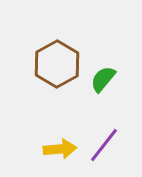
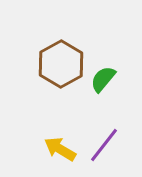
brown hexagon: moved 4 px right
yellow arrow: rotated 144 degrees counterclockwise
